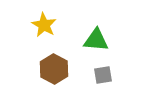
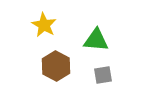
brown hexagon: moved 2 px right, 3 px up
